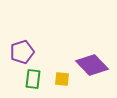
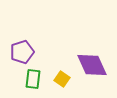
purple diamond: rotated 20 degrees clockwise
yellow square: rotated 28 degrees clockwise
